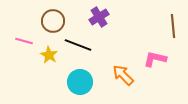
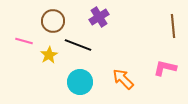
yellow star: rotated 12 degrees clockwise
pink L-shape: moved 10 px right, 9 px down
orange arrow: moved 4 px down
